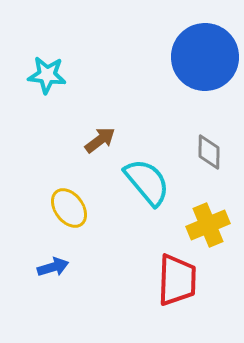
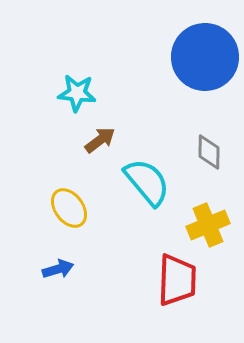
cyan star: moved 30 px right, 18 px down
blue arrow: moved 5 px right, 2 px down
